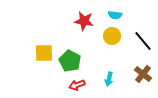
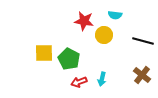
yellow circle: moved 8 px left, 1 px up
black line: rotated 35 degrees counterclockwise
green pentagon: moved 1 px left, 2 px up
brown cross: moved 1 px left, 1 px down
cyan arrow: moved 7 px left
red arrow: moved 2 px right, 3 px up
